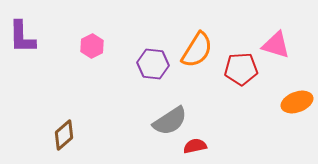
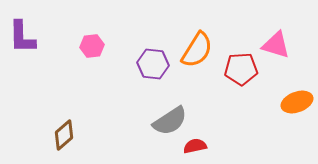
pink hexagon: rotated 20 degrees clockwise
